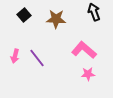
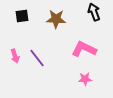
black square: moved 2 px left, 1 px down; rotated 32 degrees clockwise
pink L-shape: moved 1 px up; rotated 15 degrees counterclockwise
pink arrow: rotated 32 degrees counterclockwise
pink star: moved 3 px left, 5 px down
